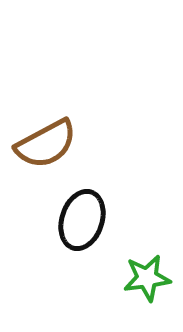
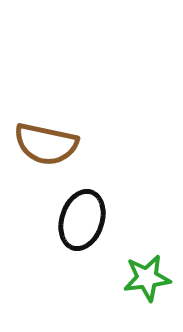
brown semicircle: rotated 40 degrees clockwise
